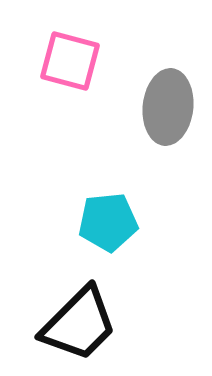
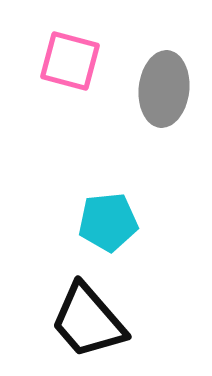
gray ellipse: moved 4 px left, 18 px up
black trapezoid: moved 9 px right, 3 px up; rotated 94 degrees clockwise
